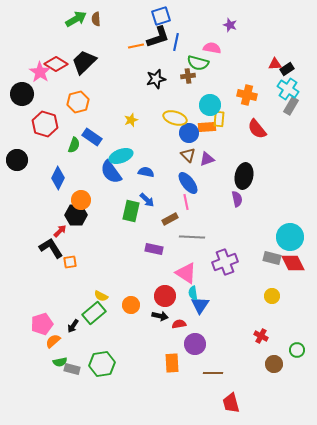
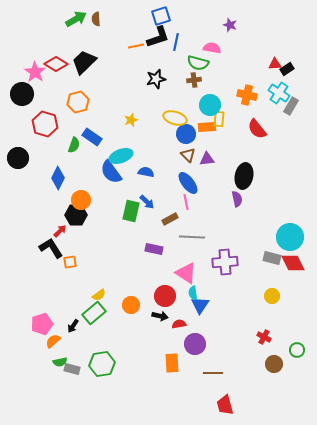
pink star at (40, 72): moved 5 px left
brown cross at (188, 76): moved 6 px right, 4 px down
cyan cross at (288, 89): moved 9 px left, 4 px down
blue circle at (189, 133): moved 3 px left, 1 px down
purple triangle at (207, 159): rotated 14 degrees clockwise
black circle at (17, 160): moved 1 px right, 2 px up
blue arrow at (147, 200): moved 2 px down
purple cross at (225, 262): rotated 15 degrees clockwise
yellow semicircle at (101, 296): moved 2 px left, 1 px up; rotated 64 degrees counterclockwise
red cross at (261, 336): moved 3 px right, 1 px down
red trapezoid at (231, 403): moved 6 px left, 2 px down
